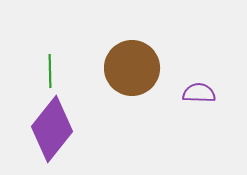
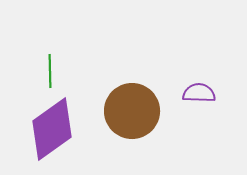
brown circle: moved 43 px down
purple diamond: rotated 16 degrees clockwise
